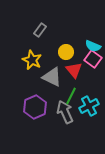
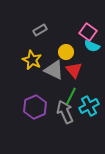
gray rectangle: rotated 24 degrees clockwise
cyan semicircle: moved 1 px left
pink square: moved 5 px left, 27 px up
gray triangle: moved 2 px right, 7 px up
